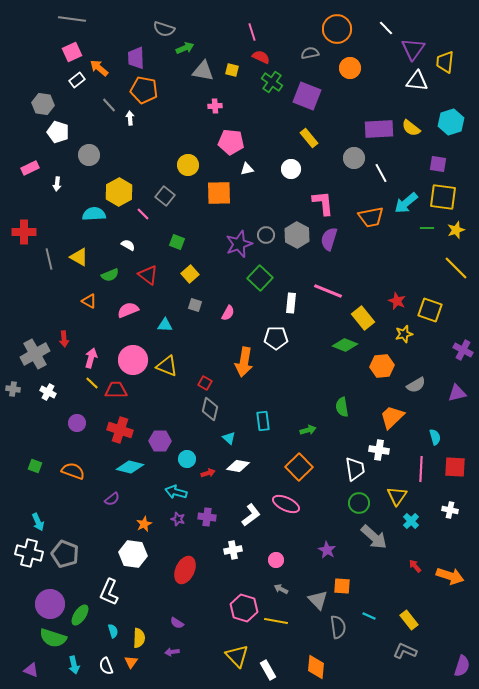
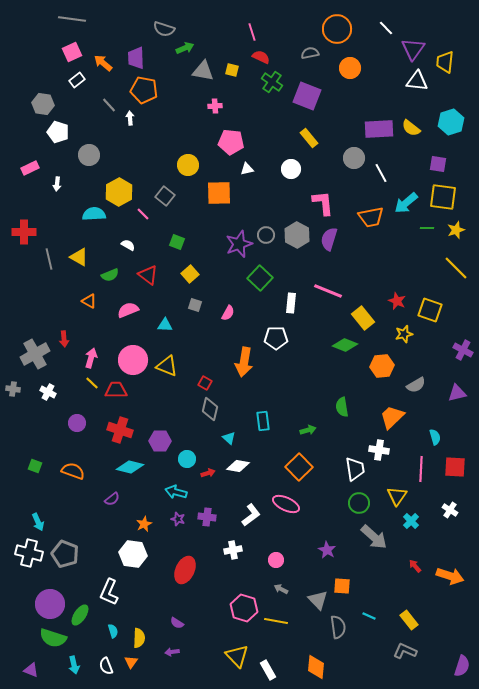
orange arrow at (99, 68): moved 4 px right, 5 px up
white cross at (450, 510): rotated 21 degrees clockwise
